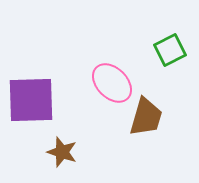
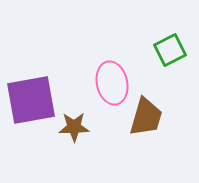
pink ellipse: rotated 33 degrees clockwise
purple square: rotated 8 degrees counterclockwise
brown star: moved 12 px right, 25 px up; rotated 20 degrees counterclockwise
